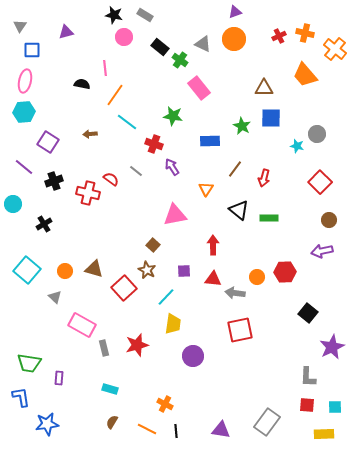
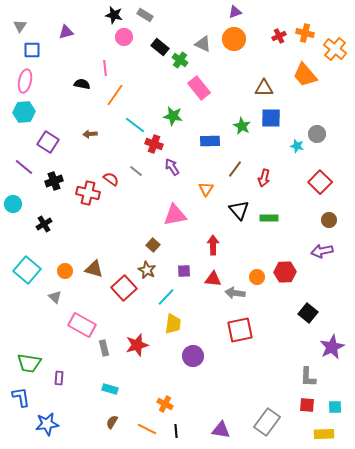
cyan line at (127, 122): moved 8 px right, 3 px down
black triangle at (239, 210): rotated 10 degrees clockwise
